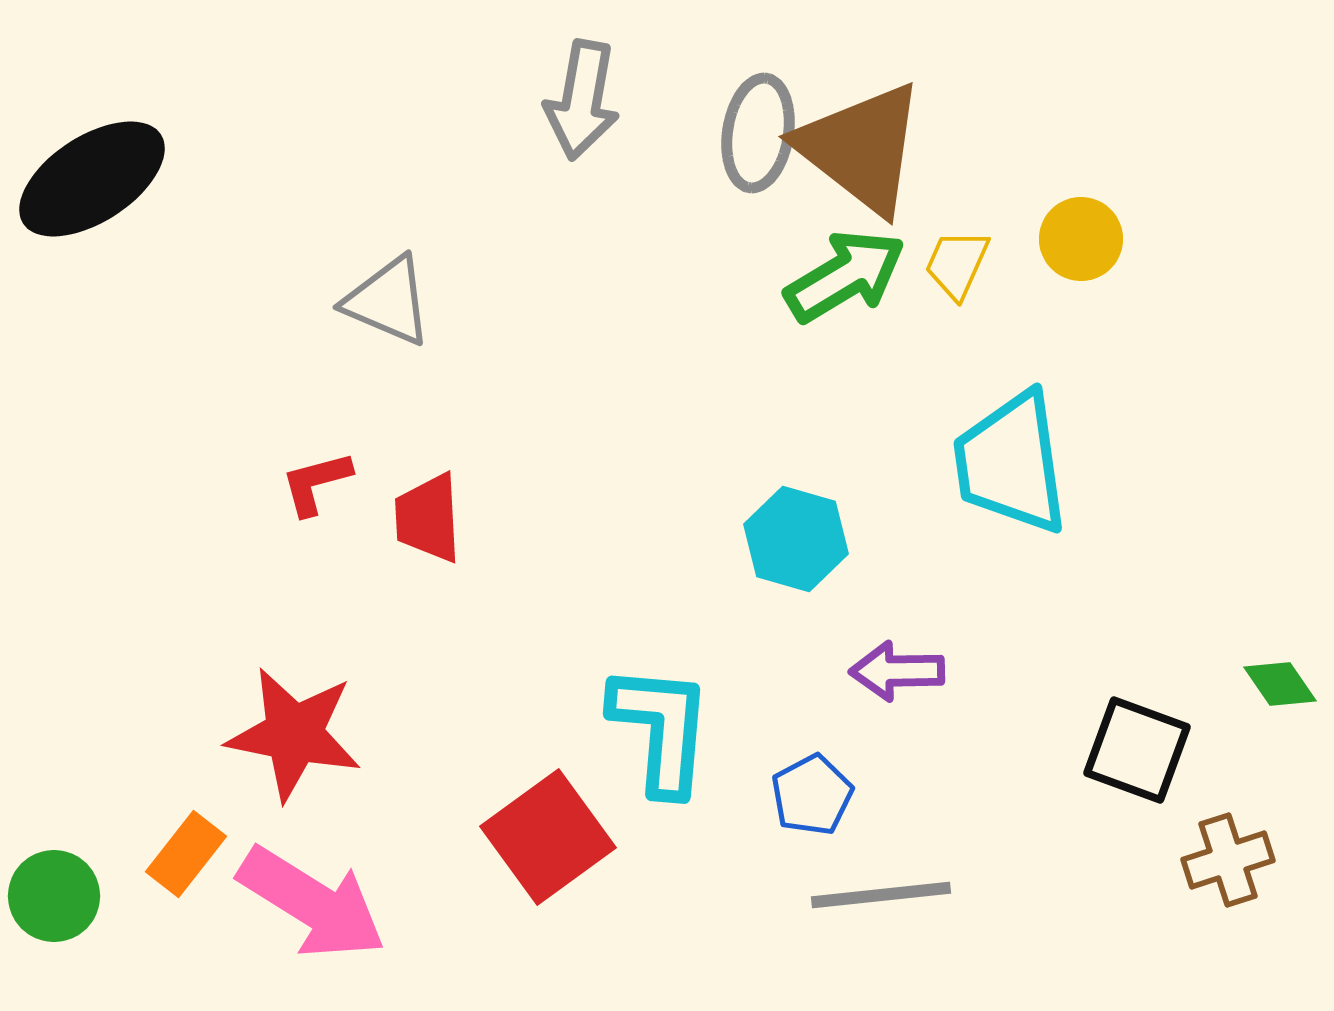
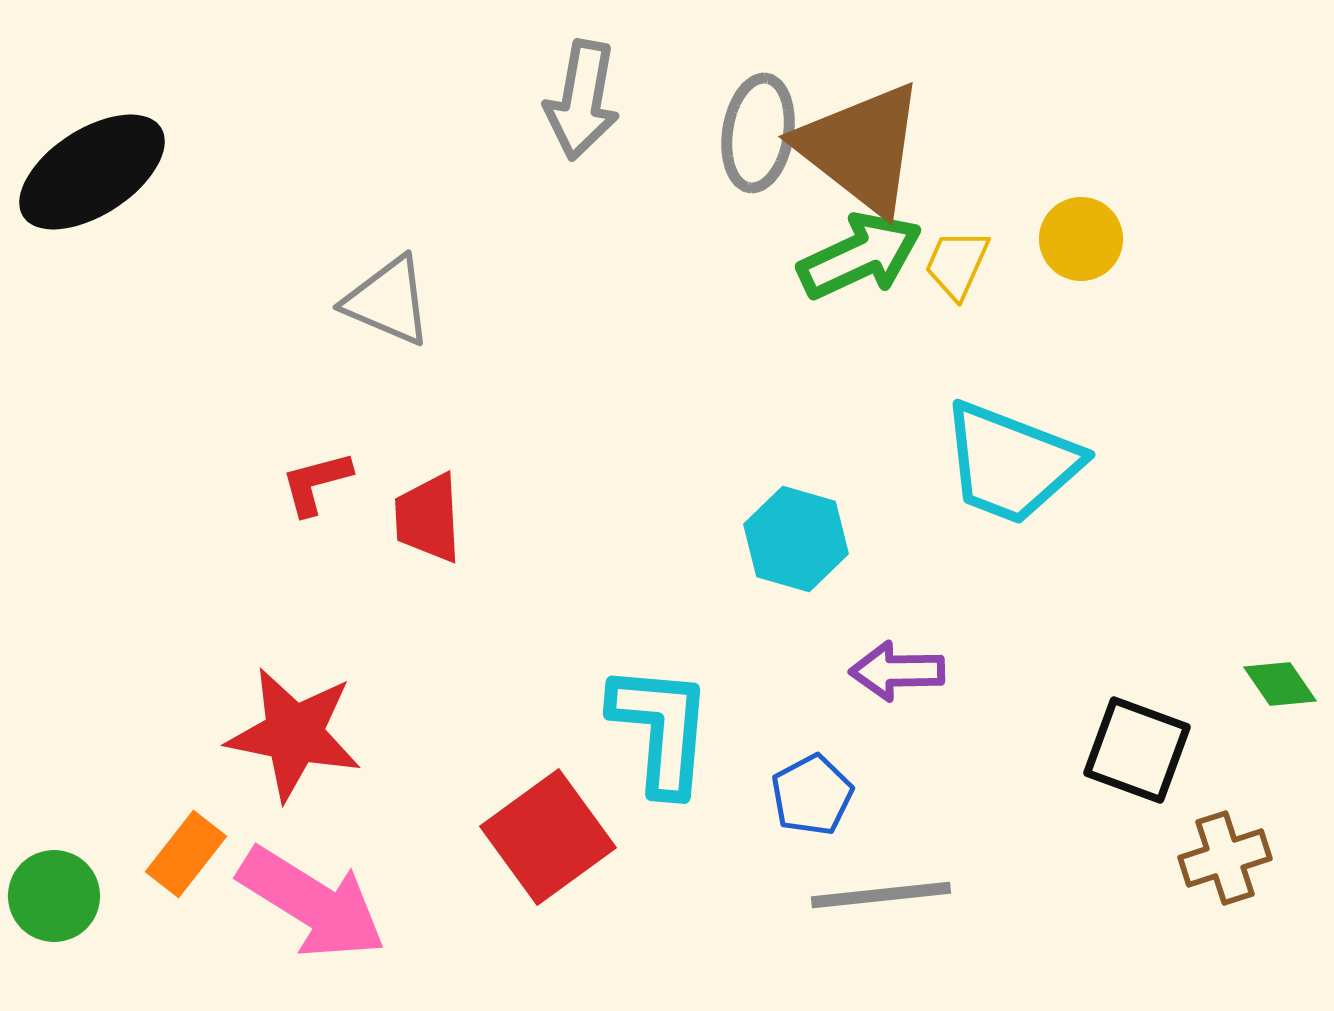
black ellipse: moved 7 px up
green arrow: moved 15 px right, 20 px up; rotated 6 degrees clockwise
cyan trapezoid: rotated 61 degrees counterclockwise
brown cross: moved 3 px left, 2 px up
